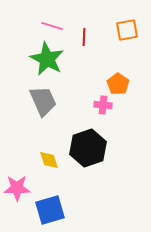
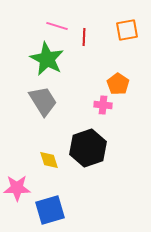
pink line: moved 5 px right
gray trapezoid: rotated 8 degrees counterclockwise
